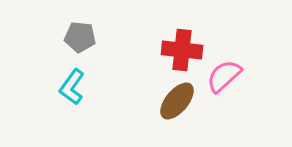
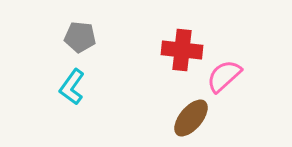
brown ellipse: moved 14 px right, 17 px down
